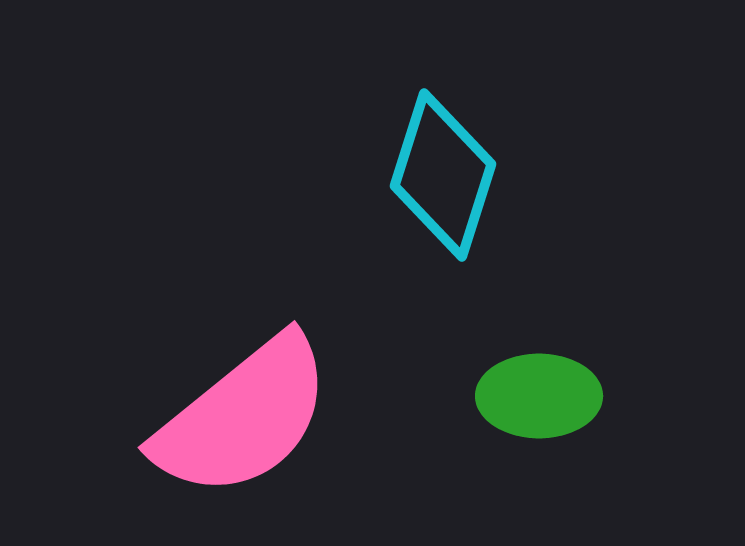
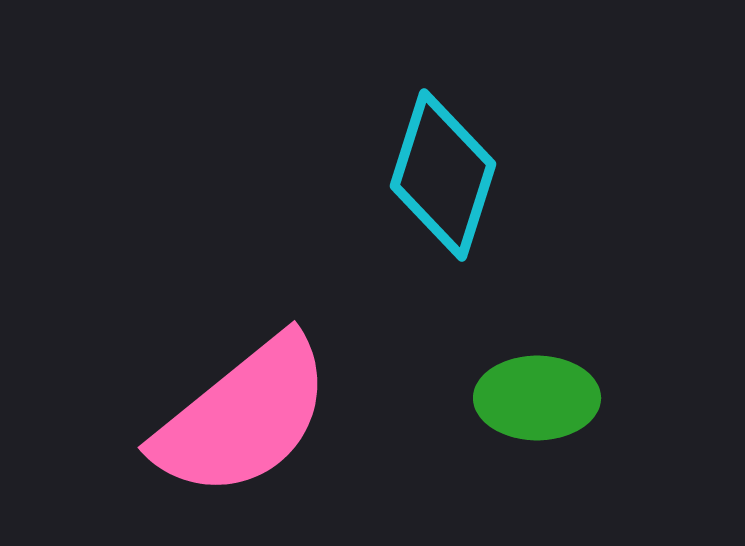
green ellipse: moved 2 px left, 2 px down
